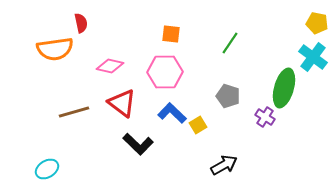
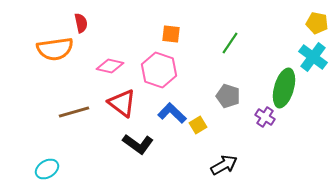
pink hexagon: moved 6 px left, 2 px up; rotated 20 degrees clockwise
black L-shape: rotated 8 degrees counterclockwise
